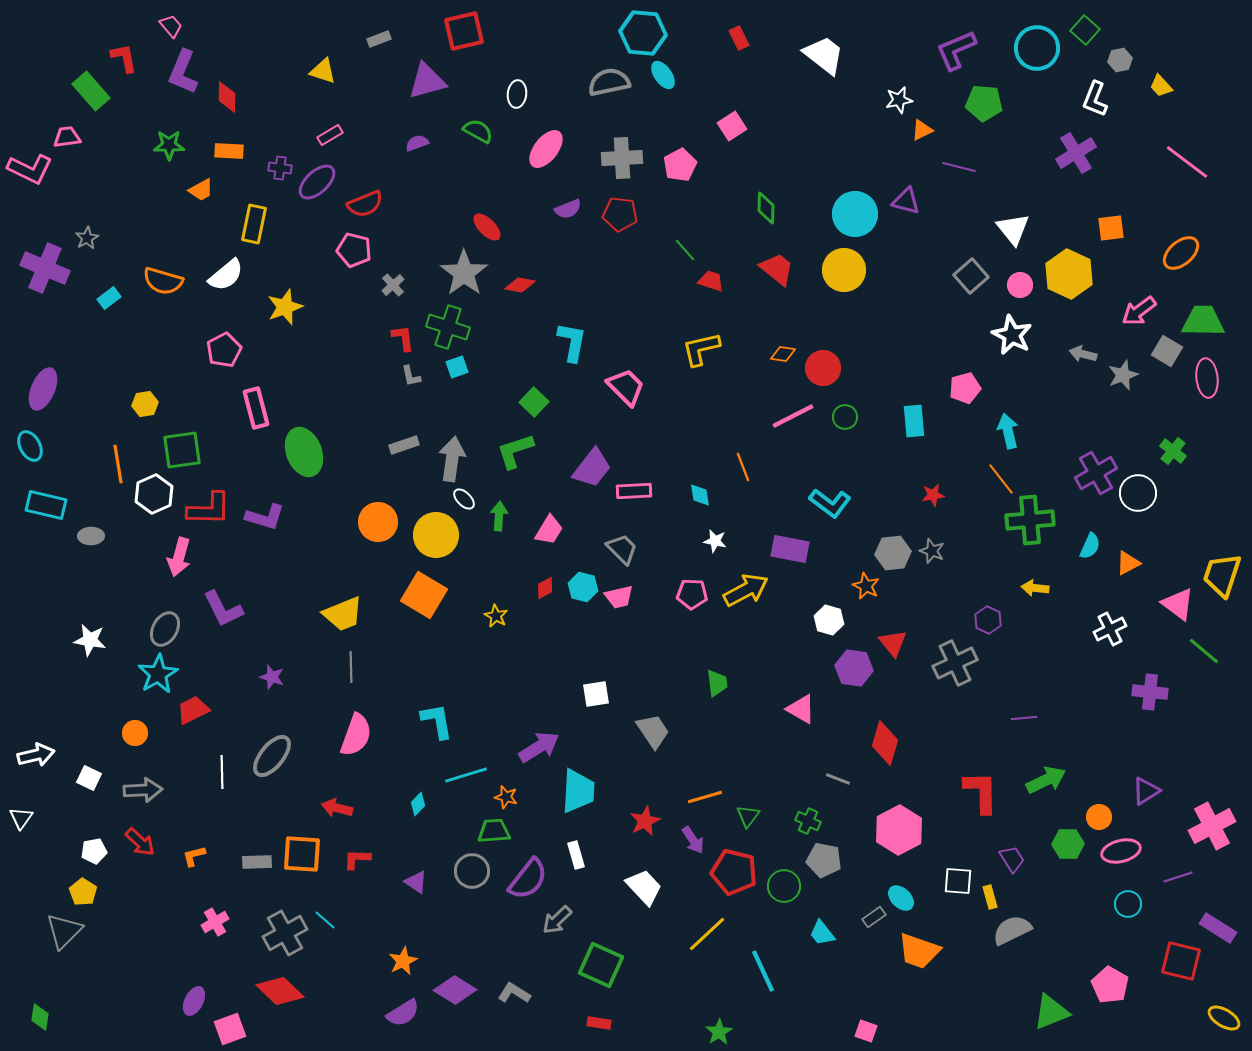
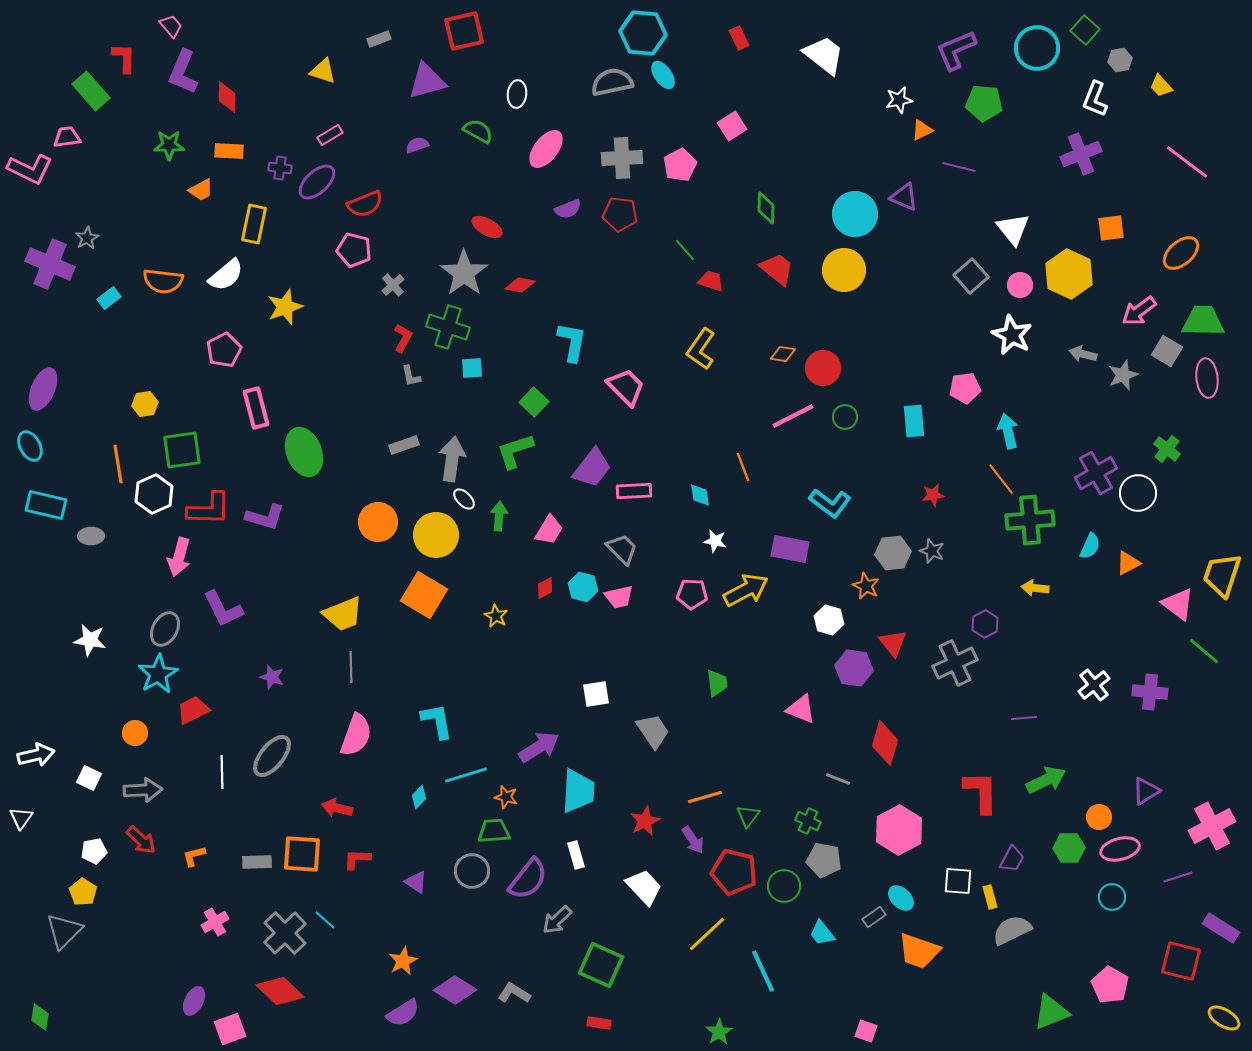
red L-shape at (124, 58): rotated 12 degrees clockwise
gray semicircle at (609, 82): moved 3 px right
purple semicircle at (417, 143): moved 2 px down
purple cross at (1076, 153): moved 5 px right, 1 px down; rotated 9 degrees clockwise
purple triangle at (906, 201): moved 2 px left, 4 px up; rotated 8 degrees clockwise
red ellipse at (487, 227): rotated 16 degrees counterclockwise
purple cross at (45, 268): moved 5 px right, 4 px up
orange semicircle at (163, 281): rotated 9 degrees counterclockwise
red L-shape at (403, 338): rotated 36 degrees clockwise
yellow L-shape at (701, 349): rotated 42 degrees counterclockwise
cyan square at (457, 367): moved 15 px right, 1 px down; rotated 15 degrees clockwise
pink pentagon at (965, 388): rotated 8 degrees clockwise
green cross at (1173, 451): moved 6 px left, 2 px up
purple hexagon at (988, 620): moved 3 px left, 4 px down; rotated 8 degrees clockwise
white cross at (1110, 629): moved 16 px left, 56 px down; rotated 12 degrees counterclockwise
pink triangle at (801, 709): rotated 8 degrees counterclockwise
cyan diamond at (418, 804): moved 1 px right, 7 px up
red arrow at (140, 842): moved 1 px right, 2 px up
green hexagon at (1068, 844): moved 1 px right, 4 px down
pink ellipse at (1121, 851): moved 1 px left, 2 px up
purple trapezoid at (1012, 859): rotated 60 degrees clockwise
cyan circle at (1128, 904): moved 16 px left, 7 px up
purple rectangle at (1218, 928): moved 3 px right
gray cross at (285, 933): rotated 15 degrees counterclockwise
